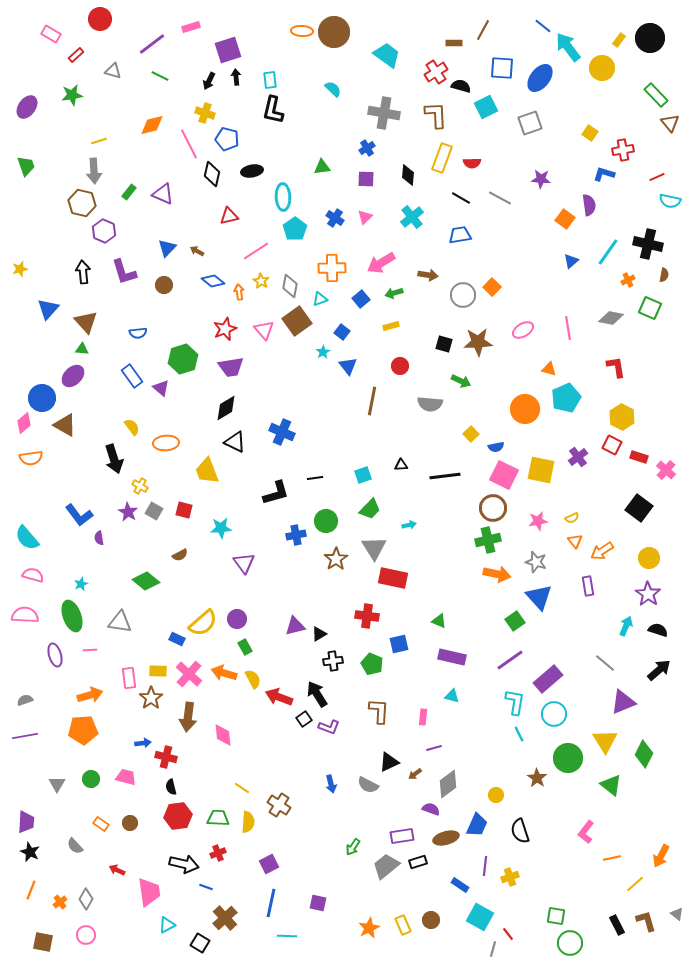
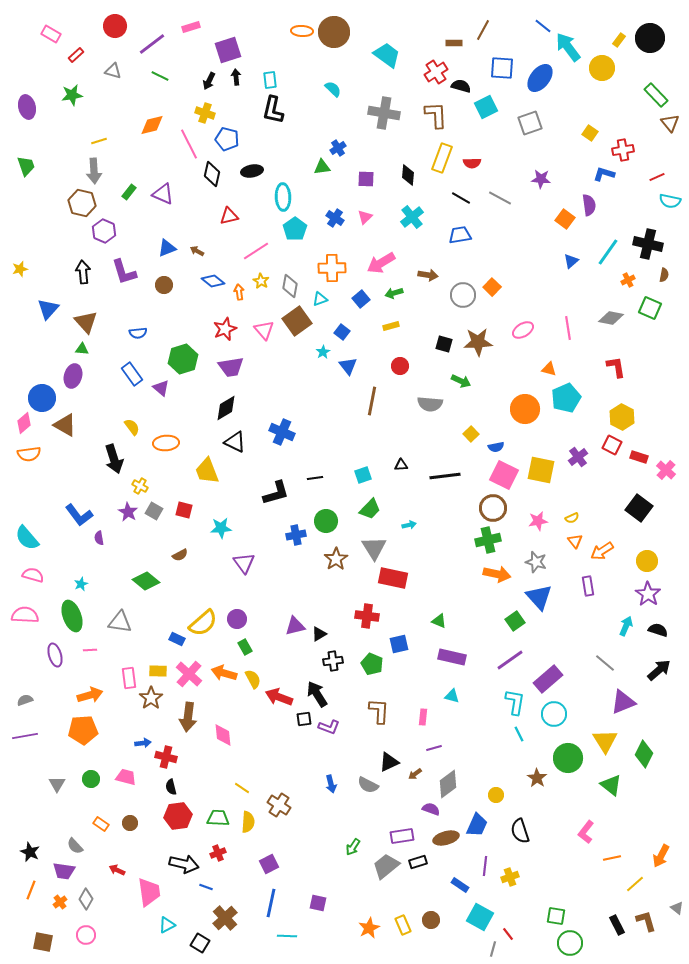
red circle at (100, 19): moved 15 px right, 7 px down
purple ellipse at (27, 107): rotated 50 degrees counterclockwise
blue cross at (367, 148): moved 29 px left
blue triangle at (167, 248): rotated 24 degrees clockwise
purple ellipse at (73, 376): rotated 30 degrees counterclockwise
blue rectangle at (132, 376): moved 2 px up
orange semicircle at (31, 458): moved 2 px left, 4 px up
yellow circle at (649, 558): moved 2 px left, 3 px down
black square at (304, 719): rotated 28 degrees clockwise
purple trapezoid at (26, 822): moved 38 px right, 49 px down; rotated 95 degrees clockwise
gray triangle at (677, 914): moved 6 px up
